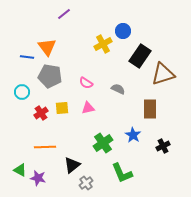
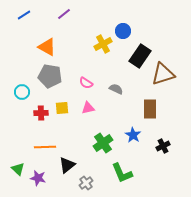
orange triangle: rotated 24 degrees counterclockwise
blue line: moved 3 px left, 42 px up; rotated 40 degrees counterclockwise
gray semicircle: moved 2 px left
red cross: rotated 32 degrees clockwise
black triangle: moved 5 px left
green triangle: moved 2 px left, 1 px up; rotated 16 degrees clockwise
